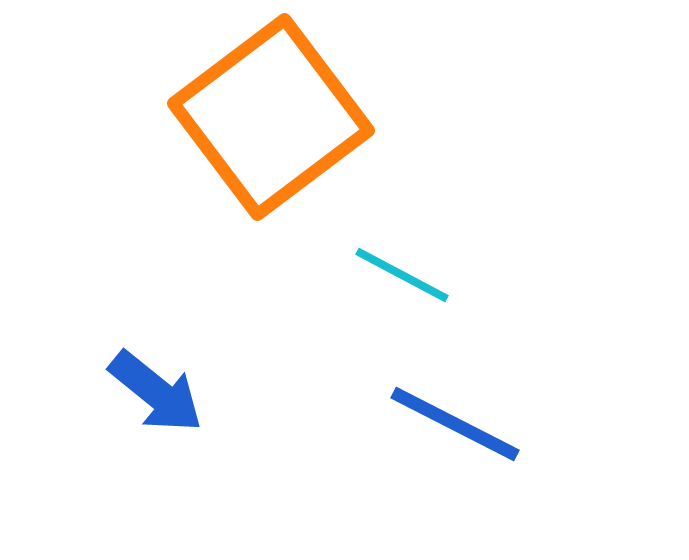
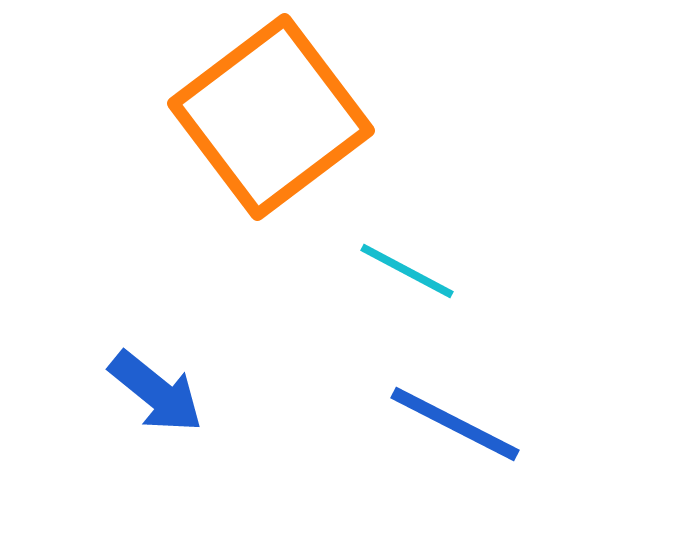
cyan line: moved 5 px right, 4 px up
